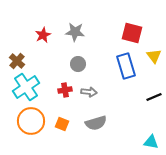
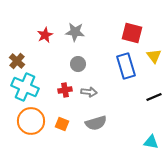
red star: moved 2 px right
cyan cross: moved 1 px left; rotated 32 degrees counterclockwise
